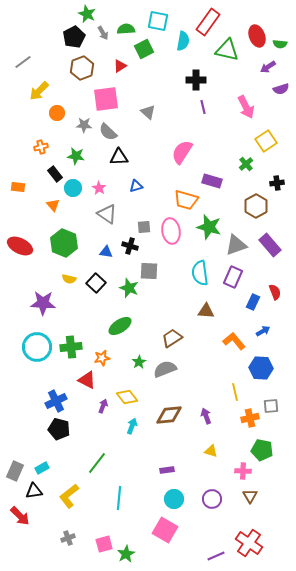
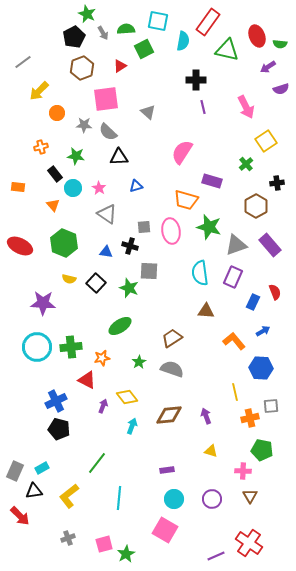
gray semicircle at (165, 369): moved 7 px right; rotated 40 degrees clockwise
